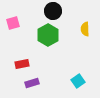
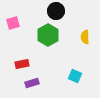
black circle: moved 3 px right
yellow semicircle: moved 8 px down
cyan square: moved 3 px left, 5 px up; rotated 32 degrees counterclockwise
